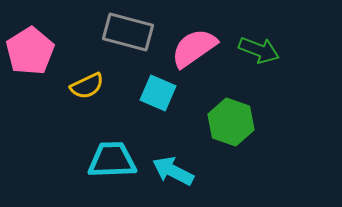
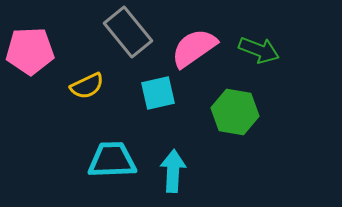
gray rectangle: rotated 36 degrees clockwise
pink pentagon: rotated 30 degrees clockwise
cyan square: rotated 36 degrees counterclockwise
green hexagon: moved 4 px right, 10 px up; rotated 9 degrees counterclockwise
cyan arrow: rotated 66 degrees clockwise
